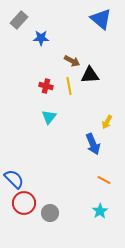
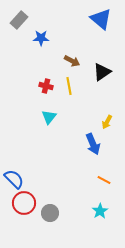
black triangle: moved 12 px right, 3 px up; rotated 30 degrees counterclockwise
